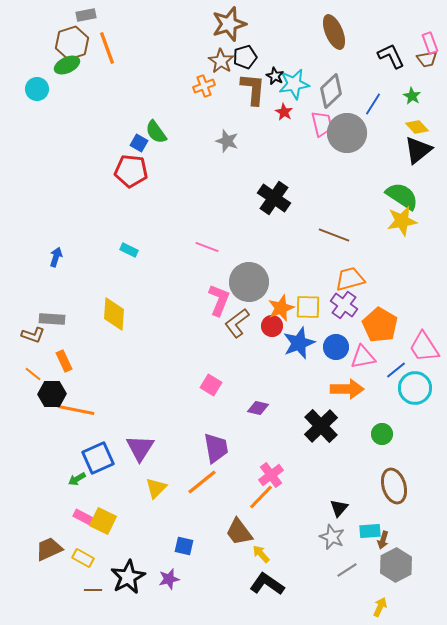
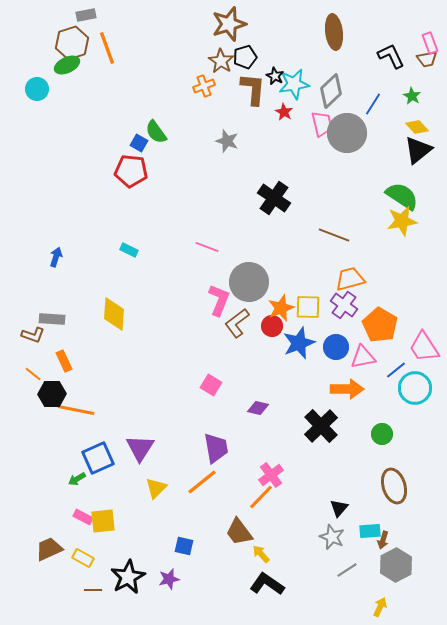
brown ellipse at (334, 32): rotated 16 degrees clockwise
yellow square at (103, 521): rotated 32 degrees counterclockwise
